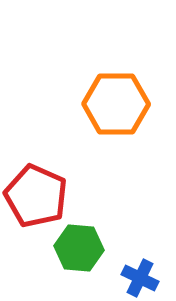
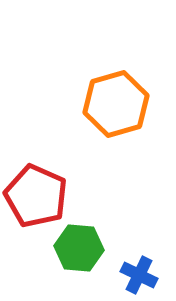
orange hexagon: rotated 16 degrees counterclockwise
blue cross: moved 1 px left, 3 px up
